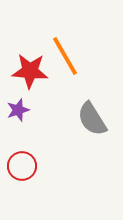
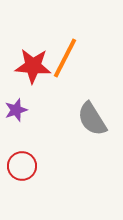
orange line: moved 2 px down; rotated 57 degrees clockwise
red star: moved 3 px right, 5 px up
purple star: moved 2 px left
